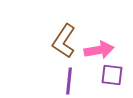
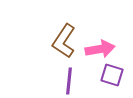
pink arrow: moved 1 px right, 1 px up
purple square: rotated 10 degrees clockwise
